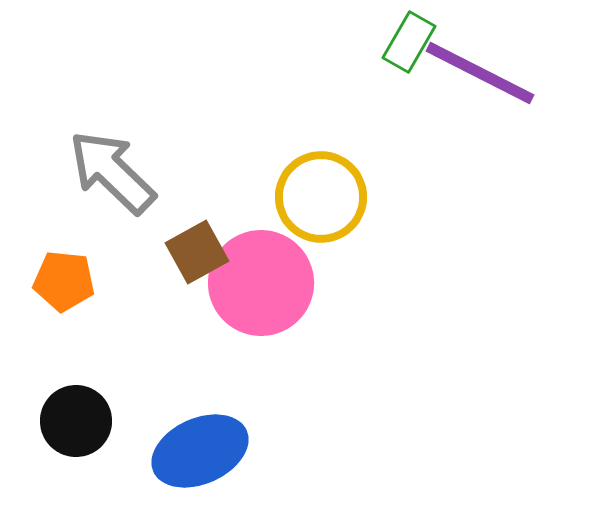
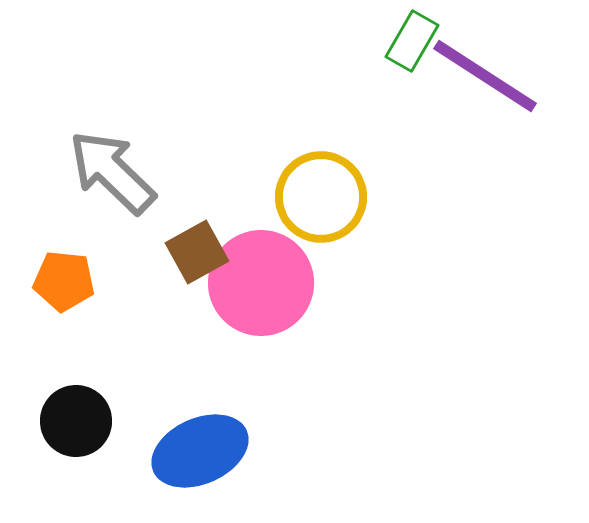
green rectangle: moved 3 px right, 1 px up
purple line: moved 5 px right, 3 px down; rotated 6 degrees clockwise
